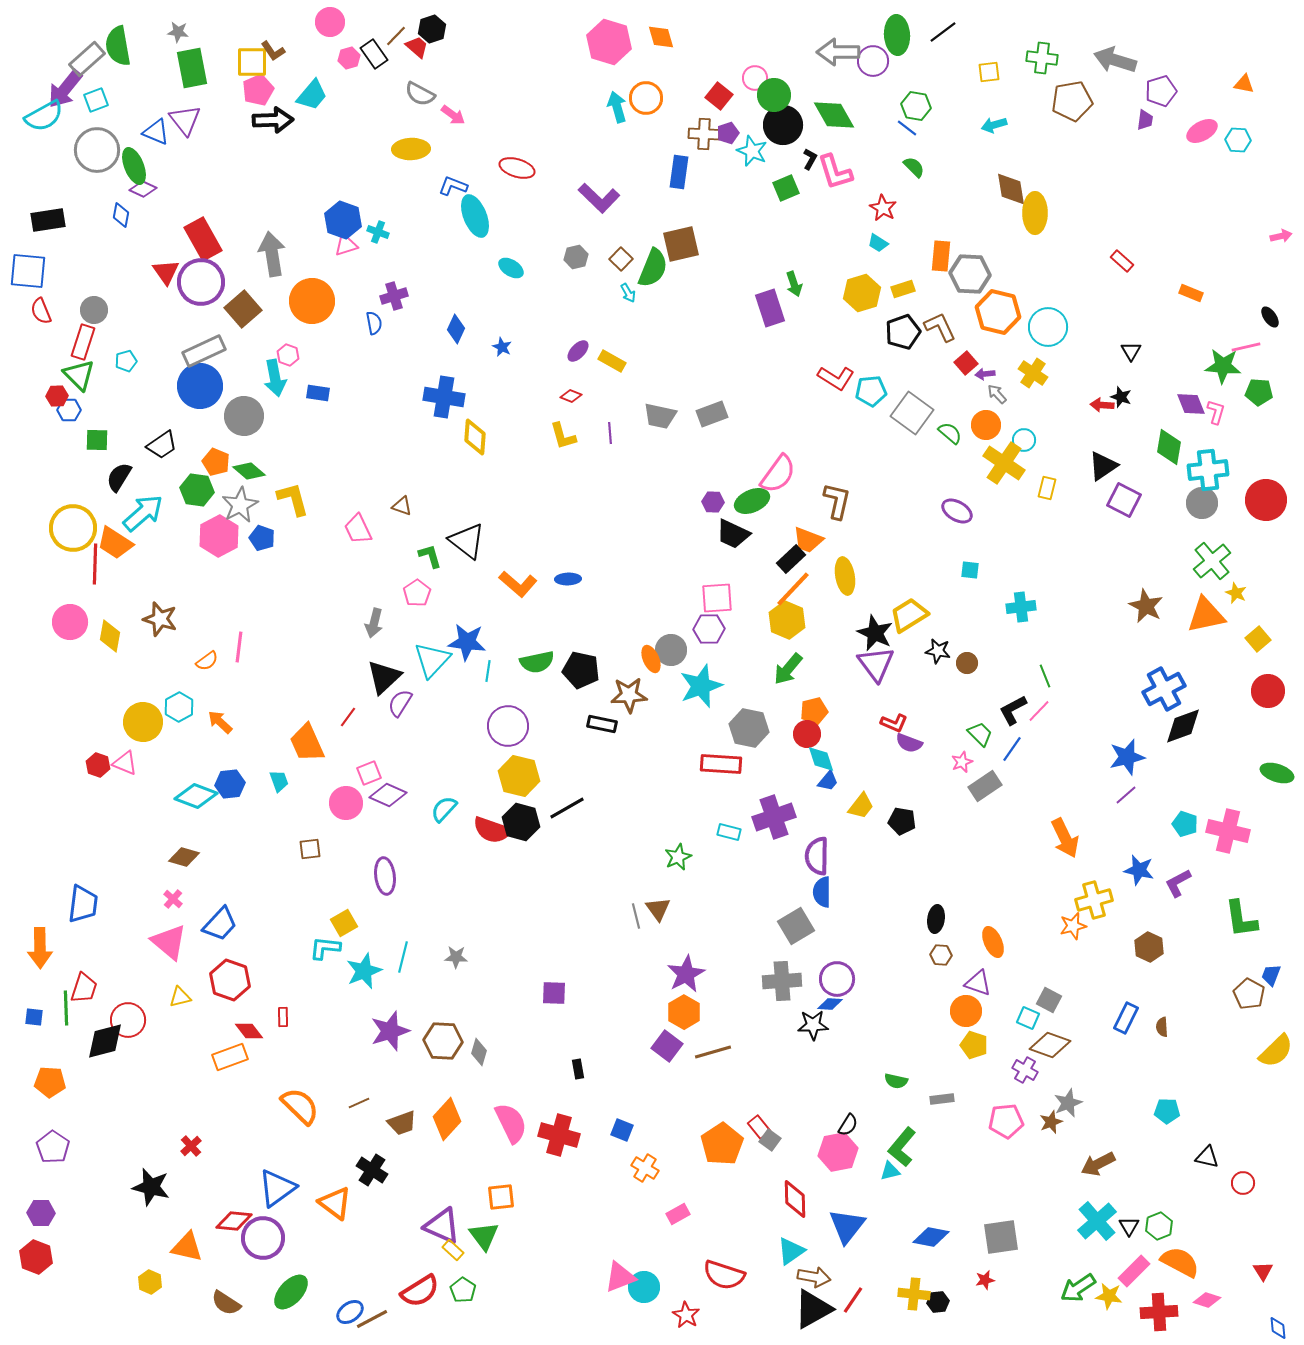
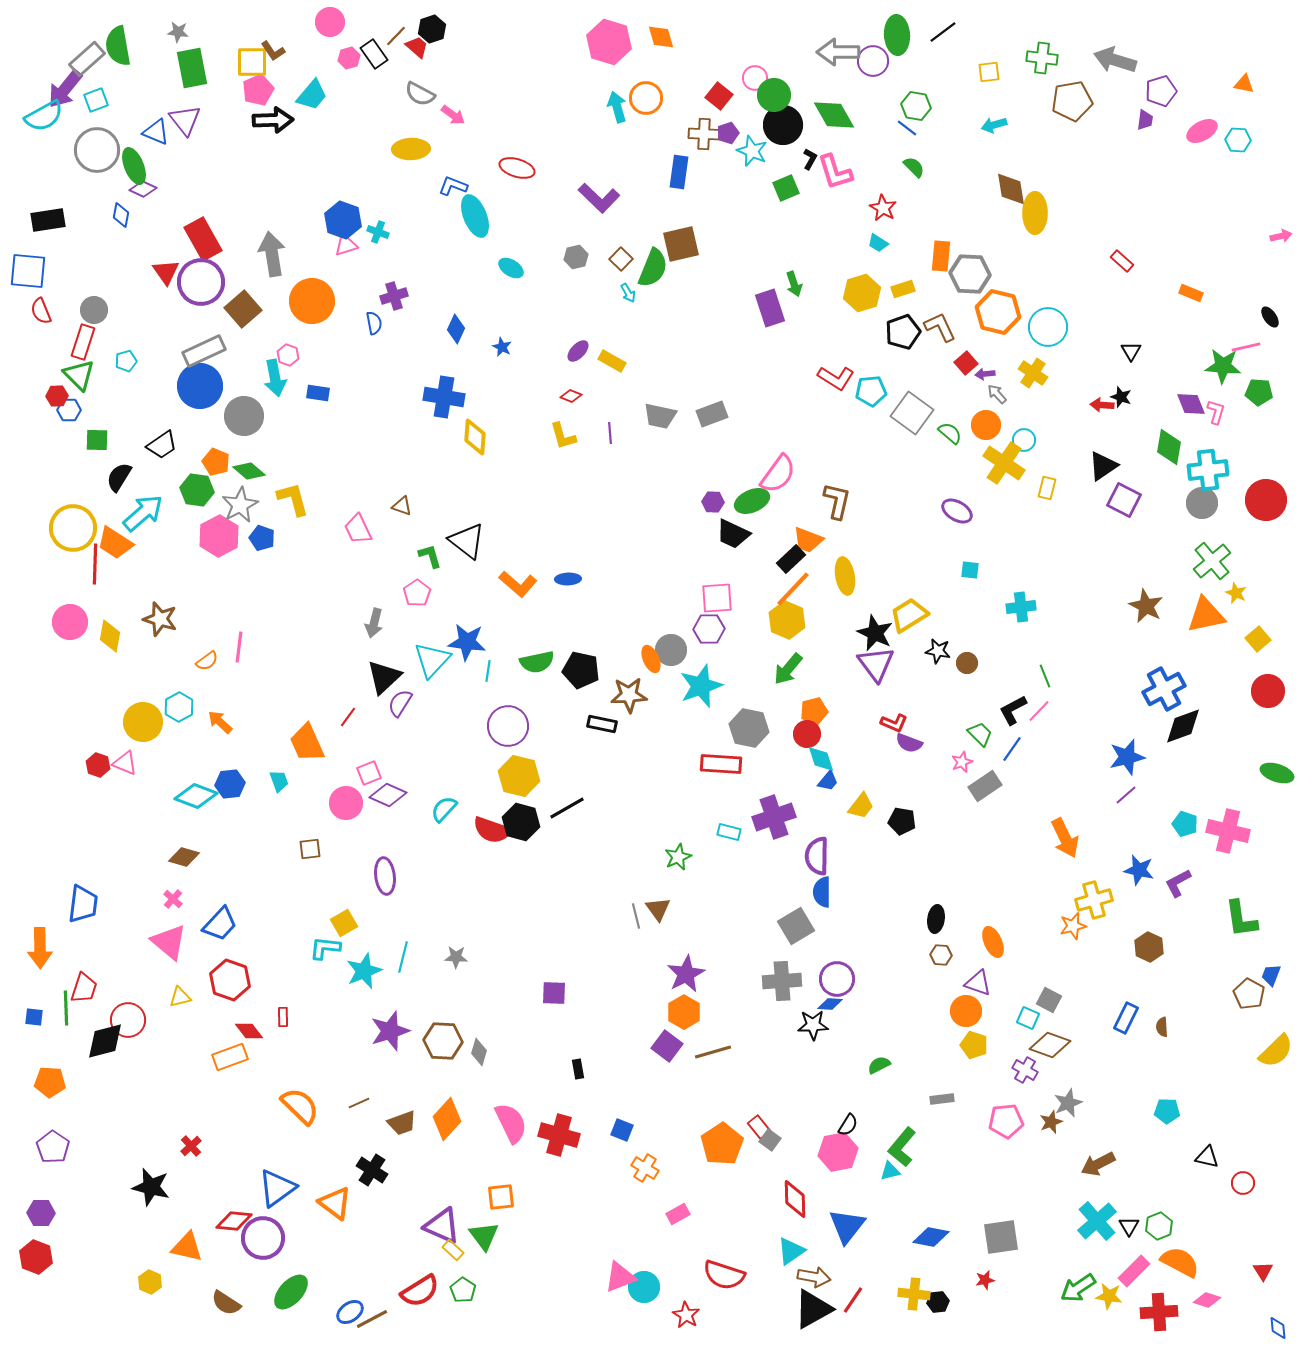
green semicircle at (896, 1081): moved 17 px left, 16 px up; rotated 140 degrees clockwise
